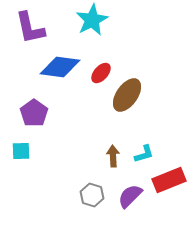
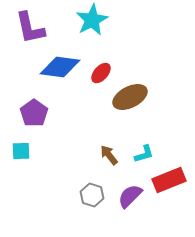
brown ellipse: moved 3 px right, 2 px down; rotated 28 degrees clockwise
brown arrow: moved 4 px left, 1 px up; rotated 35 degrees counterclockwise
